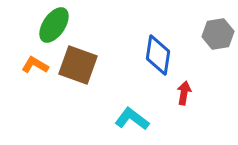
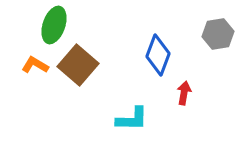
green ellipse: rotated 15 degrees counterclockwise
blue diamond: rotated 12 degrees clockwise
brown square: rotated 21 degrees clockwise
cyan L-shape: rotated 144 degrees clockwise
